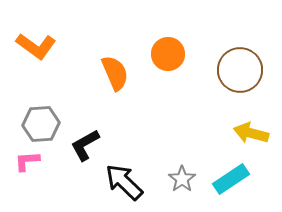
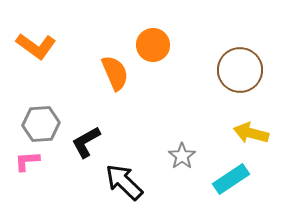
orange circle: moved 15 px left, 9 px up
black L-shape: moved 1 px right, 3 px up
gray star: moved 23 px up
